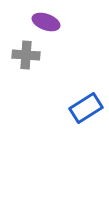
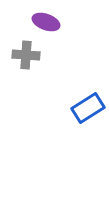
blue rectangle: moved 2 px right
